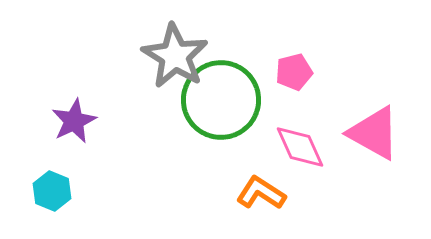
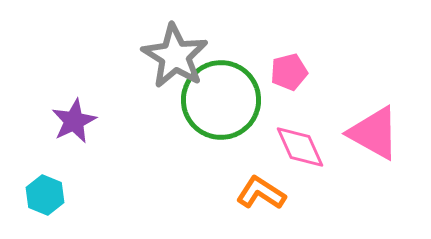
pink pentagon: moved 5 px left
cyan hexagon: moved 7 px left, 4 px down
